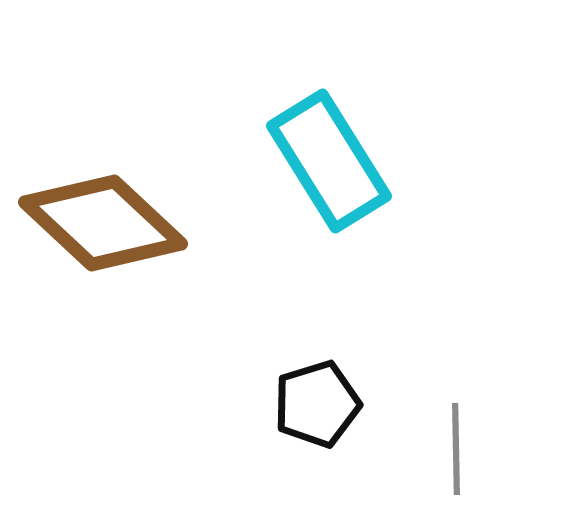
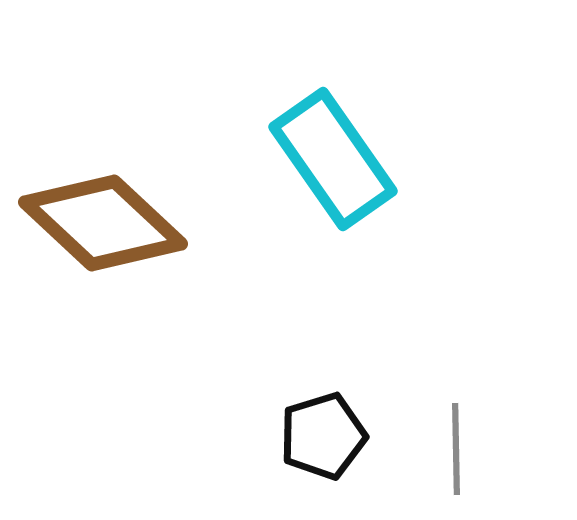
cyan rectangle: moved 4 px right, 2 px up; rotated 3 degrees counterclockwise
black pentagon: moved 6 px right, 32 px down
